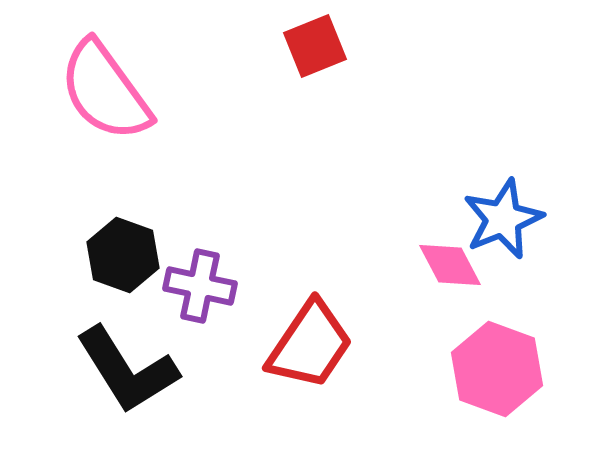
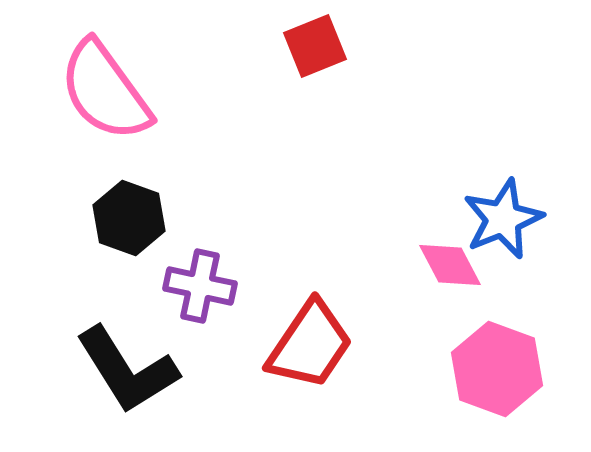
black hexagon: moved 6 px right, 37 px up
